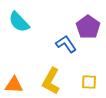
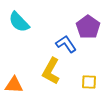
yellow L-shape: moved 10 px up
